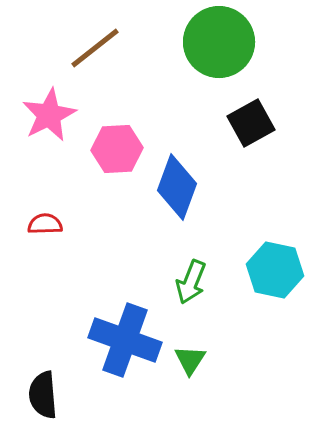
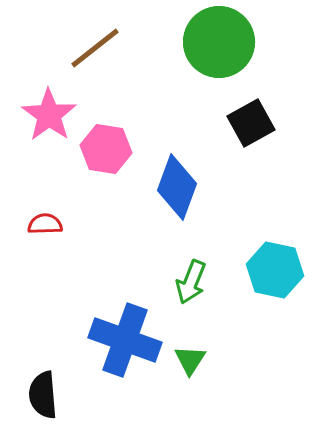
pink star: rotated 10 degrees counterclockwise
pink hexagon: moved 11 px left; rotated 12 degrees clockwise
